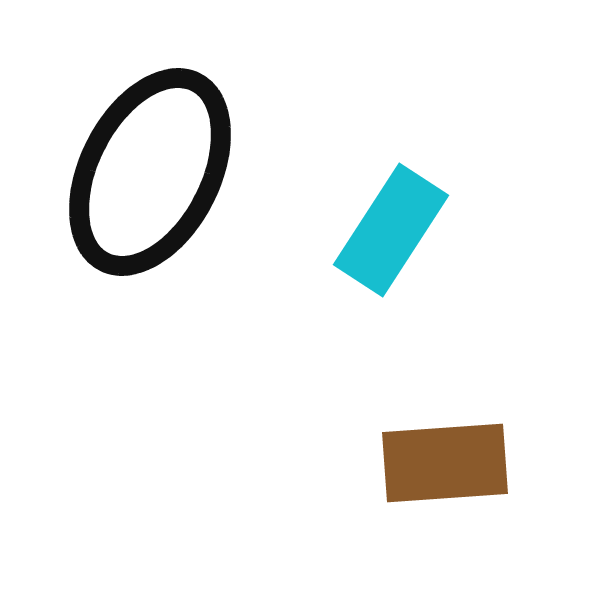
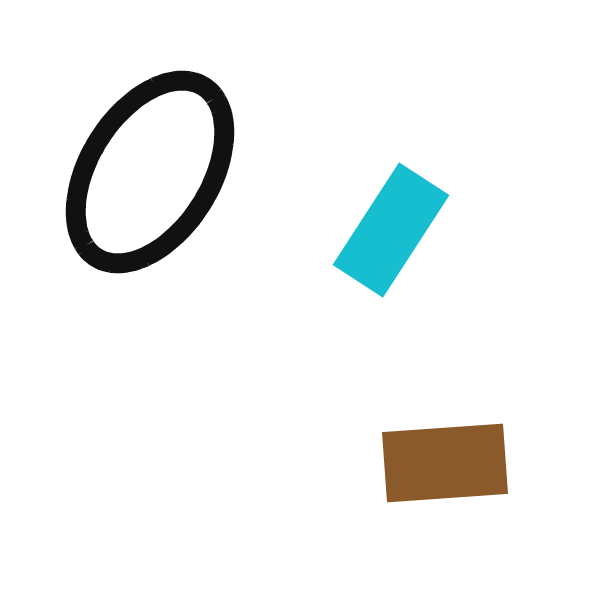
black ellipse: rotated 5 degrees clockwise
